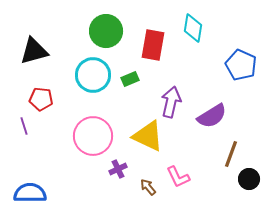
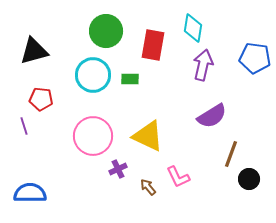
blue pentagon: moved 14 px right, 7 px up; rotated 16 degrees counterclockwise
green rectangle: rotated 24 degrees clockwise
purple arrow: moved 32 px right, 37 px up
